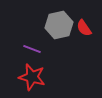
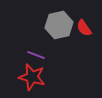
purple line: moved 4 px right, 6 px down
